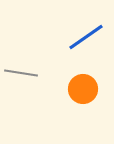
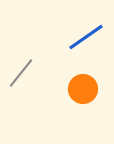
gray line: rotated 60 degrees counterclockwise
